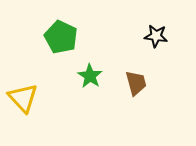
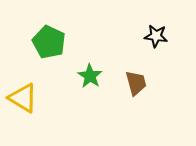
green pentagon: moved 12 px left, 5 px down
yellow triangle: rotated 16 degrees counterclockwise
